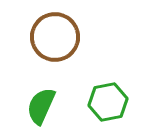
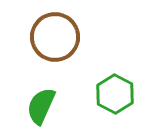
green hexagon: moved 7 px right, 8 px up; rotated 21 degrees counterclockwise
